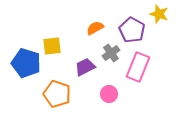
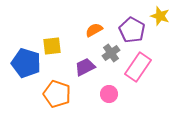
yellow star: moved 1 px right, 2 px down
orange semicircle: moved 1 px left, 2 px down
pink rectangle: rotated 12 degrees clockwise
